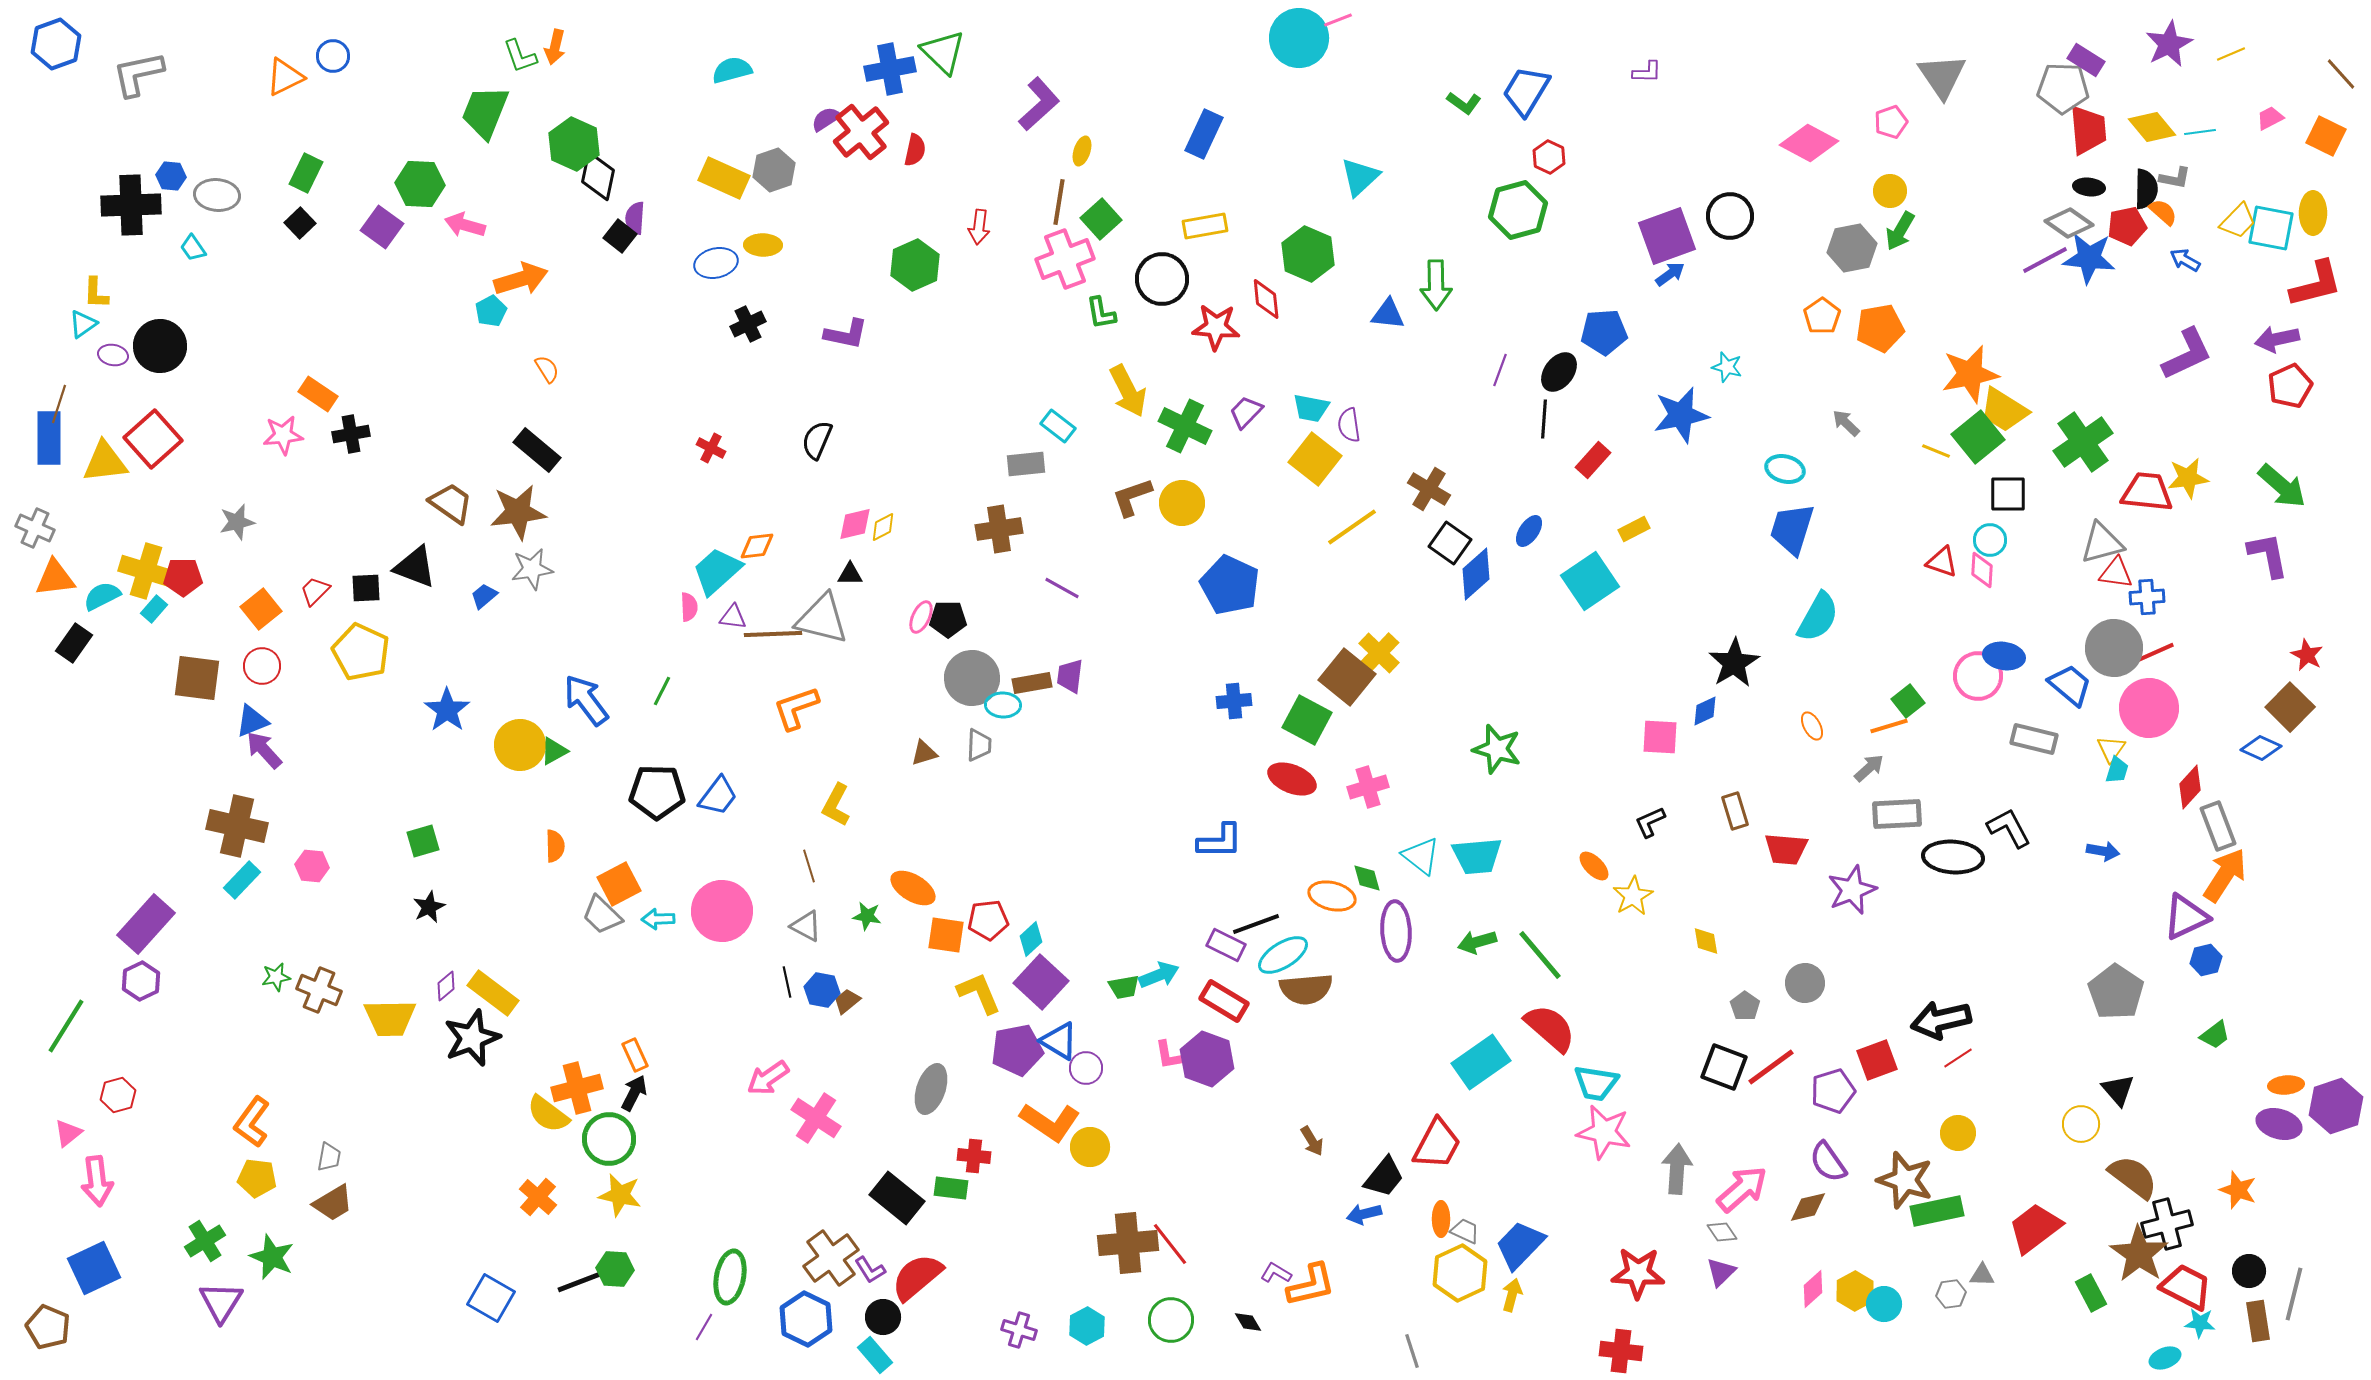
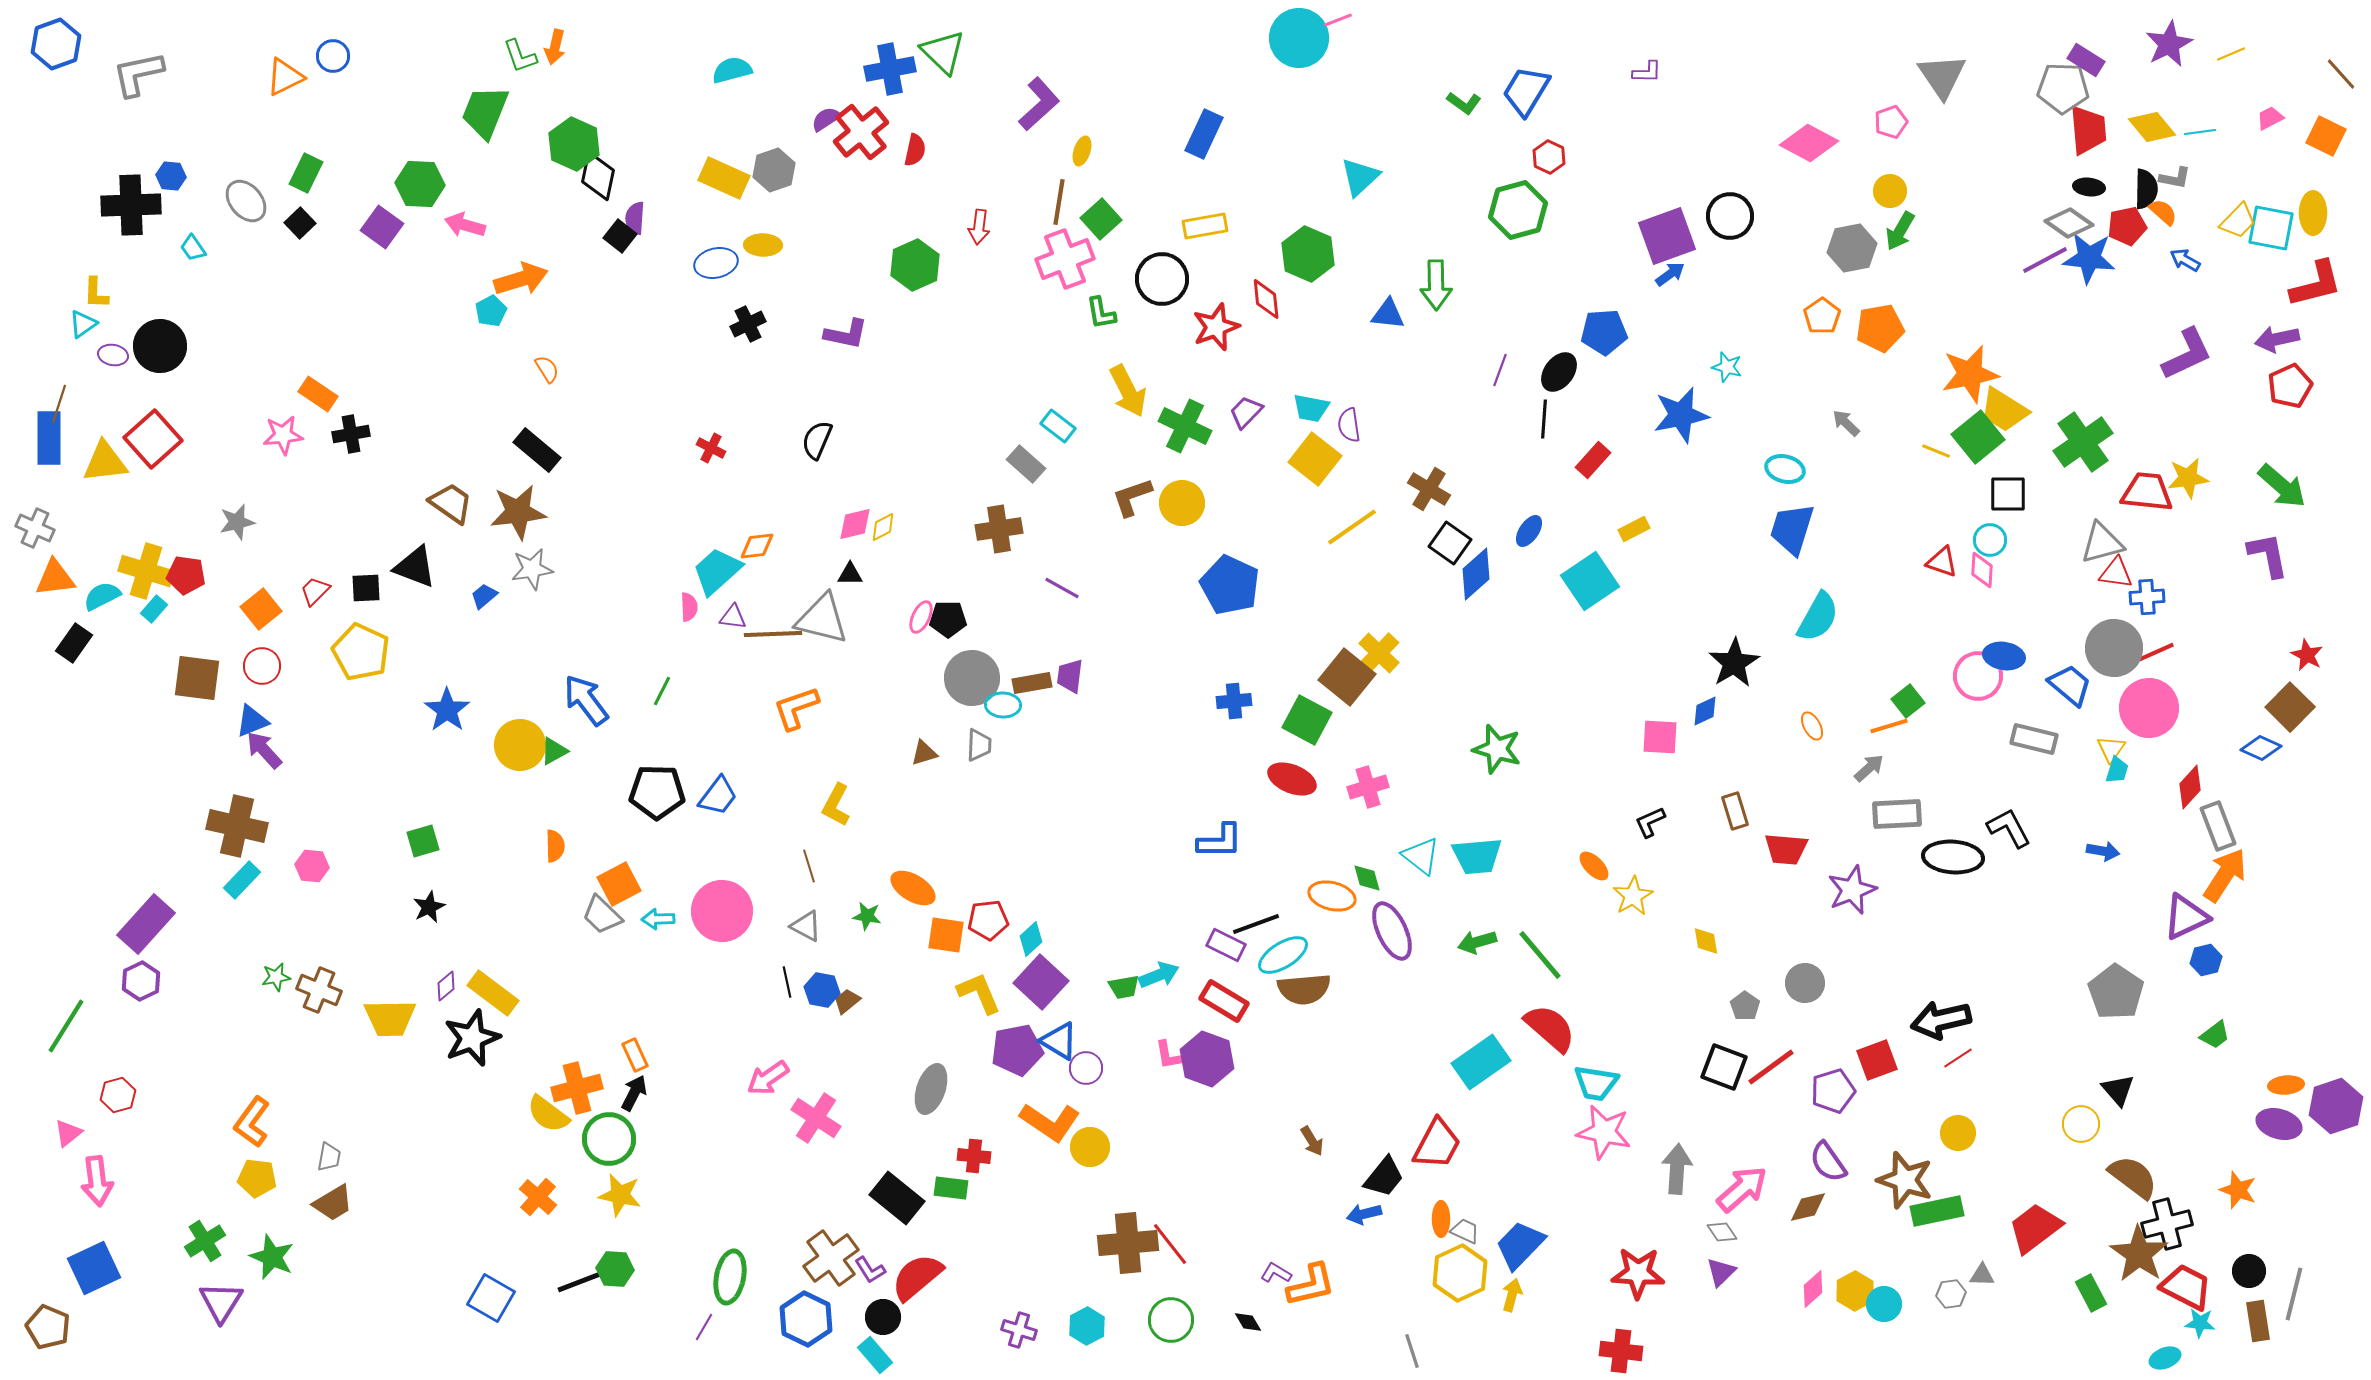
gray ellipse at (217, 195): moved 29 px right, 6 px down; rotated 45 degrees clockwise
red star at (1216, 327): rotated 24 degrees counterclockwise
gray rectangle at (1026, 464): rotated 48 degrees clockwise
red pentagon at (183, 577): moved 3 px right, 2 px up; rotated 9 degrees clockwise
purple ellipse at (1396, 931): moved 4 px left; rotated 22 degrees counterclockwise
brown semicircle at (1306, 989): moved 2 px left
